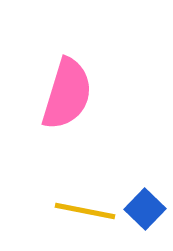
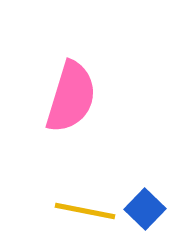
pink semicircle: moved 4 px right, 3 px down
